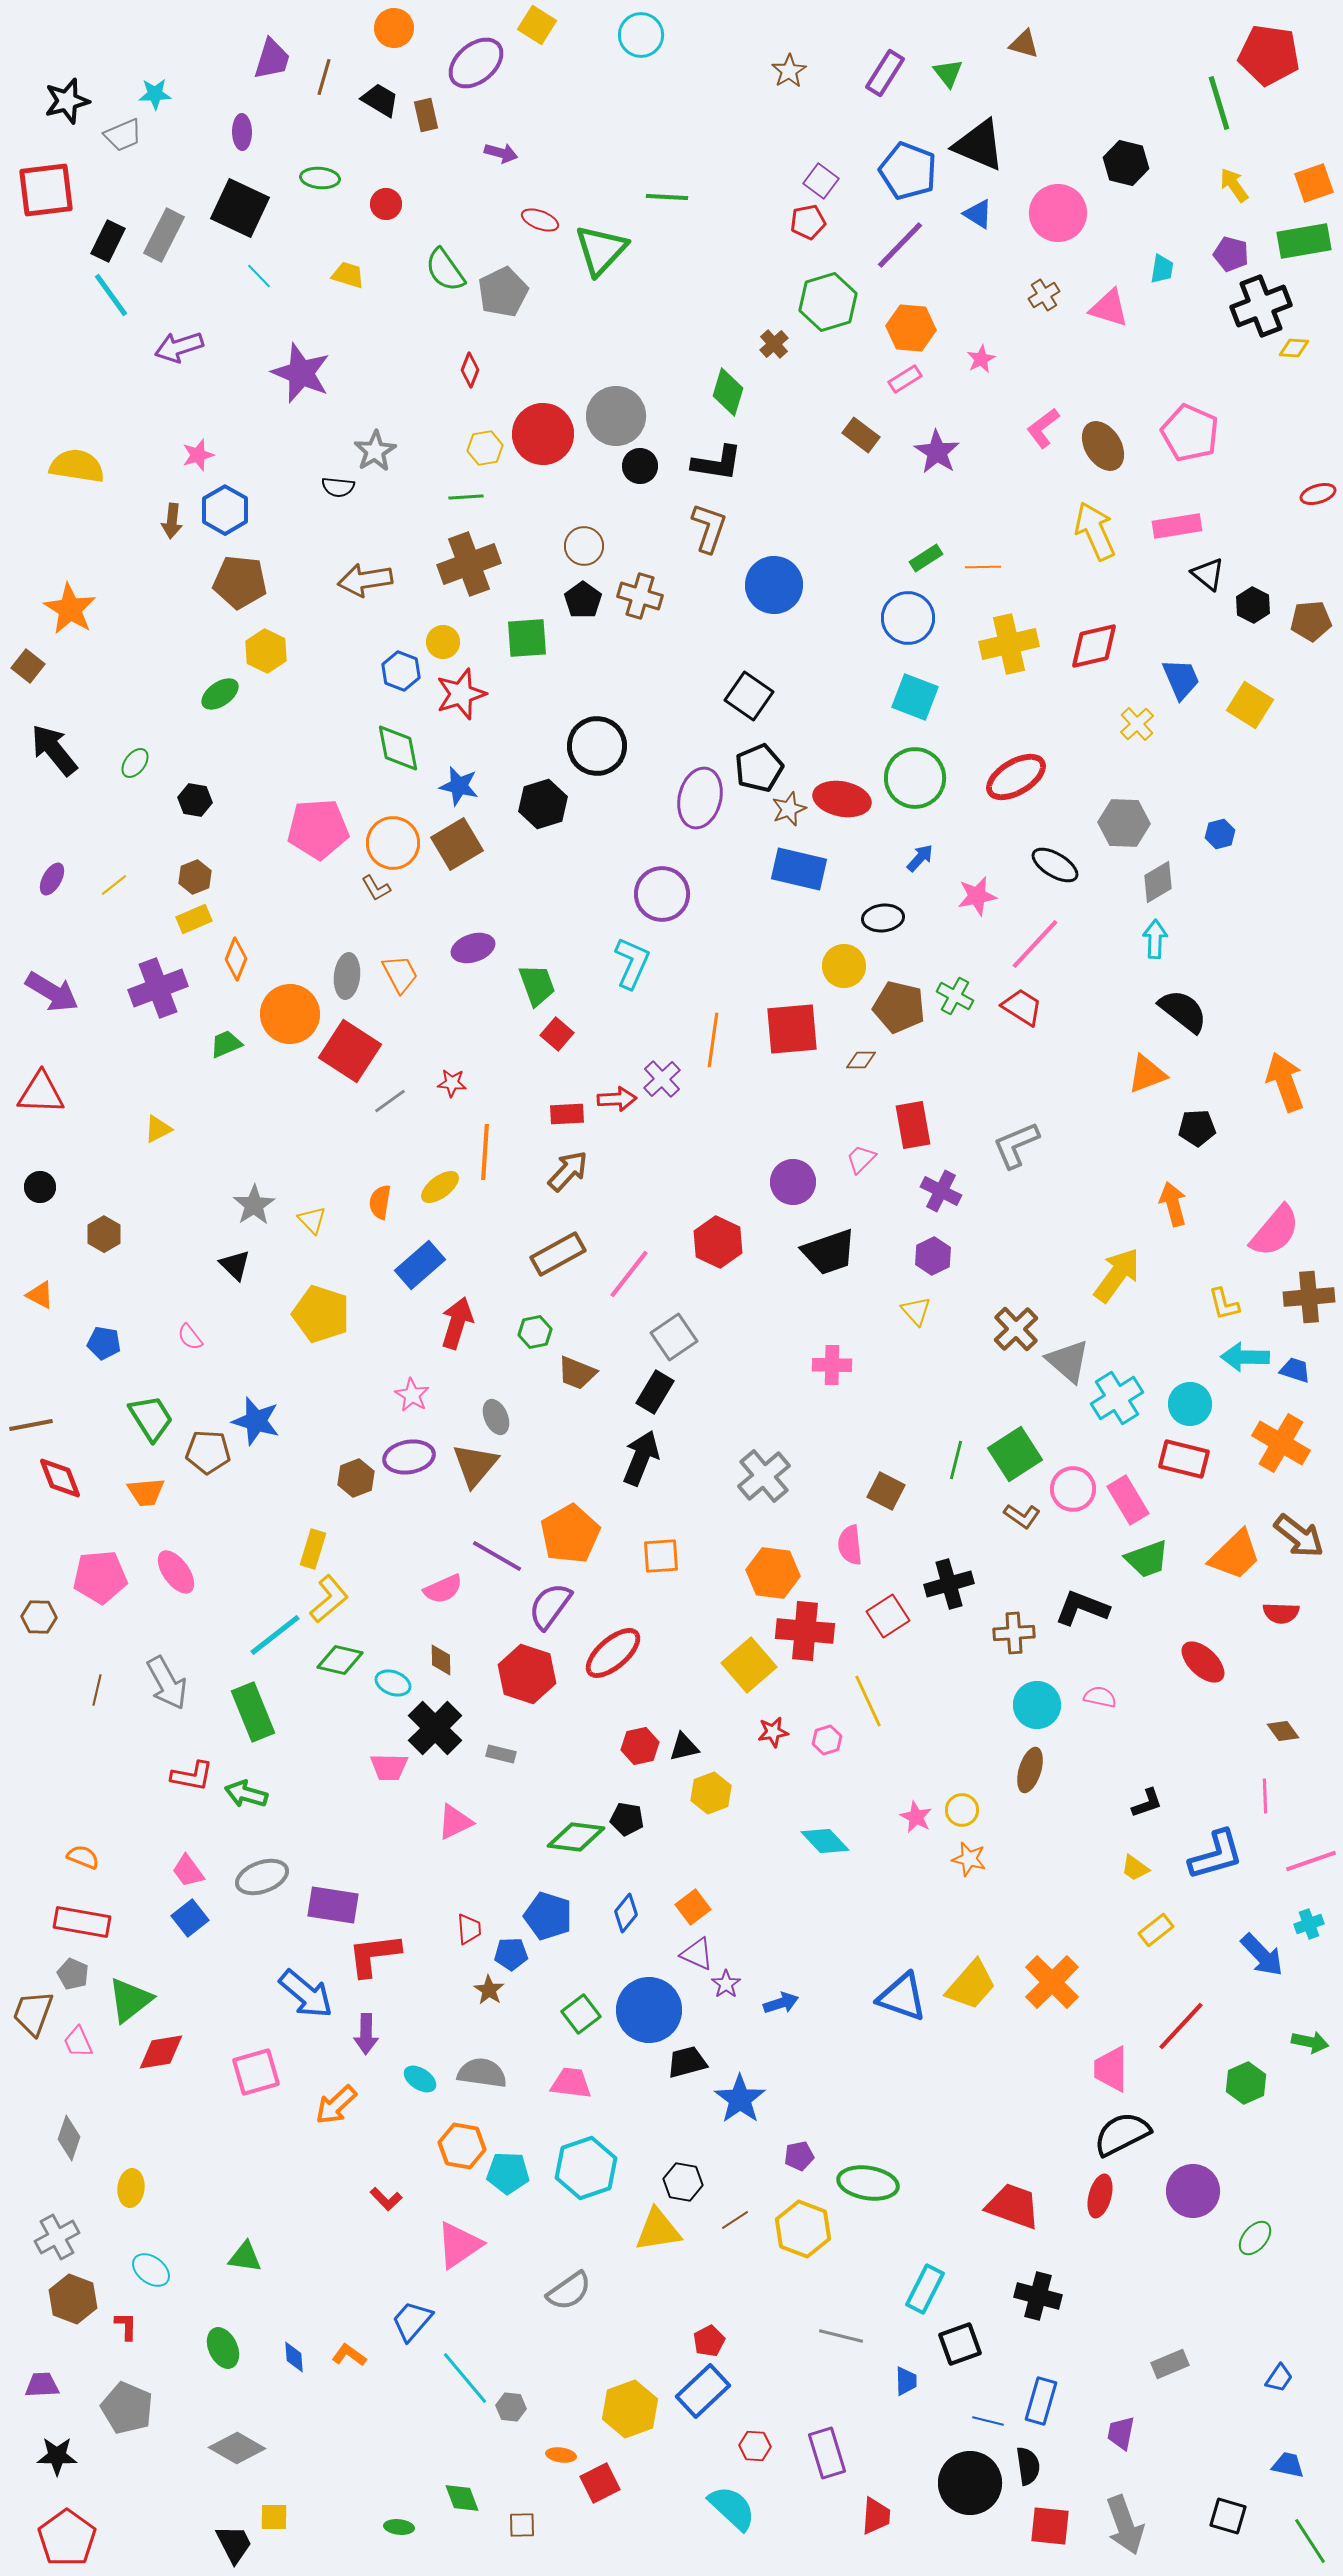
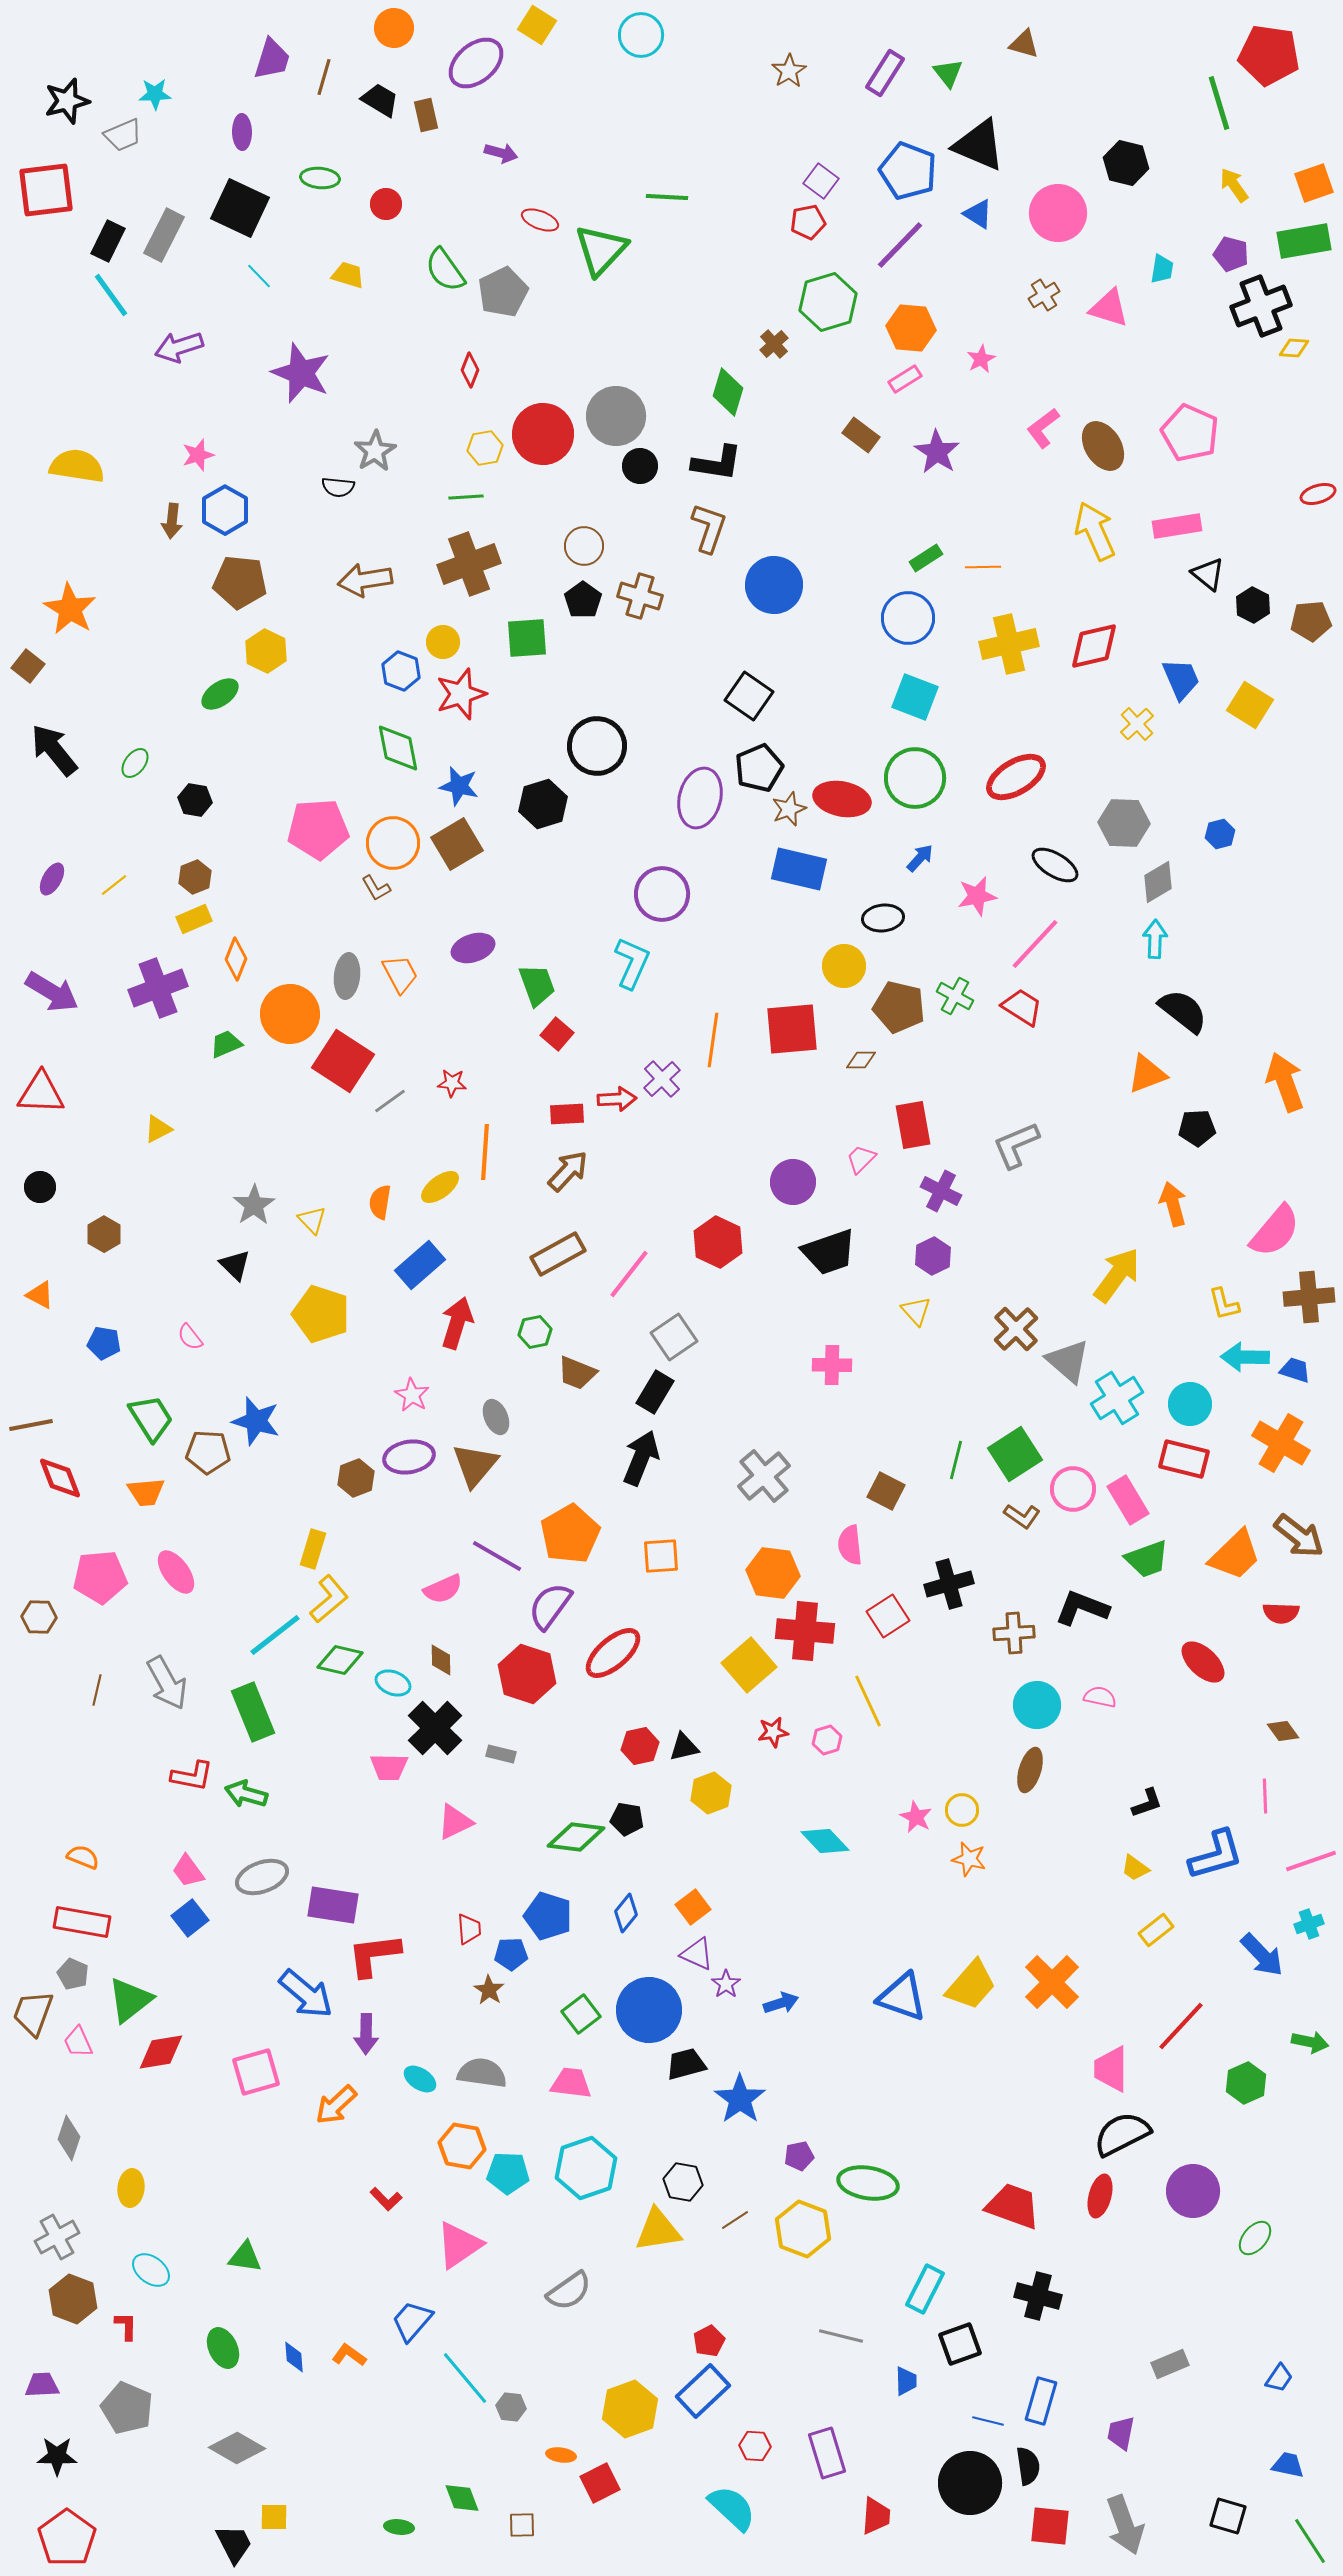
red square at (350, 1051): moved 7 px left, 10 px down
black trapezoid at (687, 2062): moved 1 px left, 2 px down
